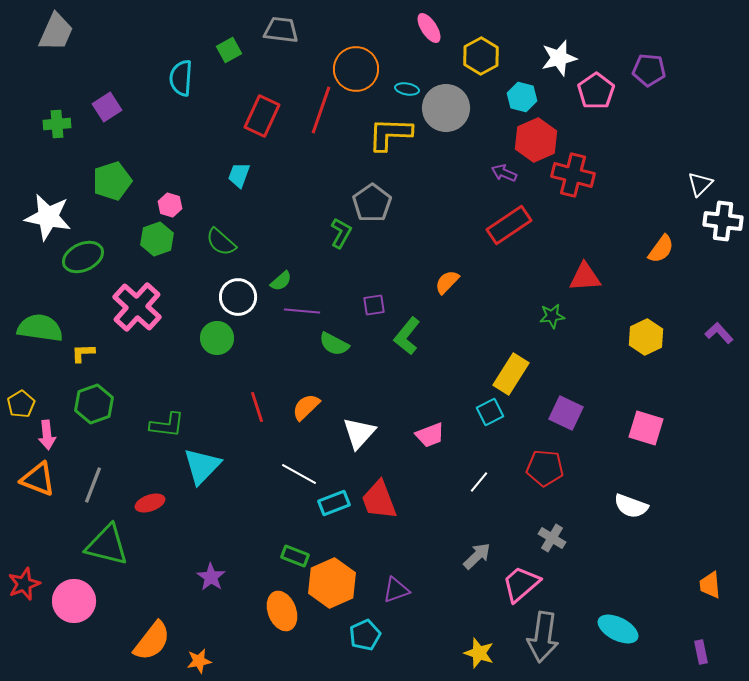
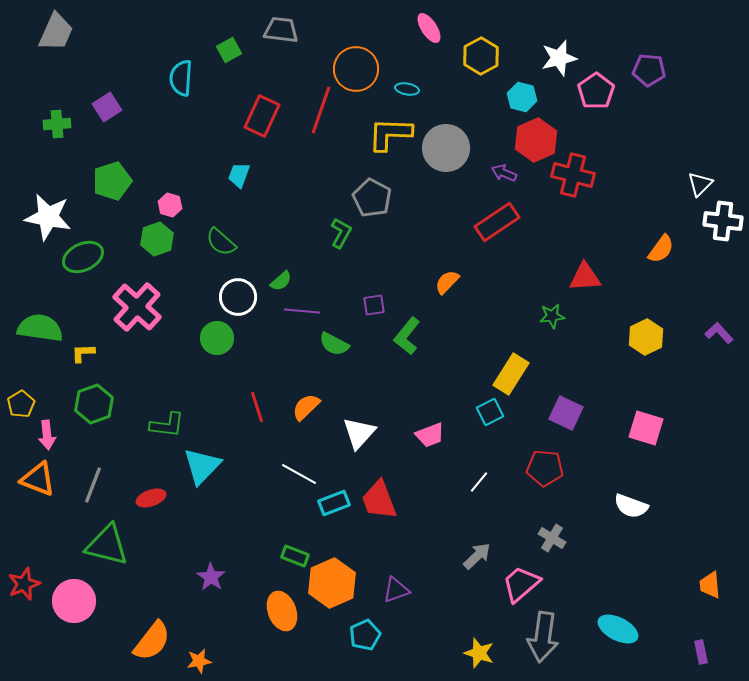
gray circle at (446, 108): moved 40 px down
gray pentagon at (372, 203): moved 5 px up; rotated 9 degrees counterclockwise
red rectangle at (509, 225): moved 12 px left, 3 px up
red ellipse at (150, 503): moved 1 px right, 5 px up
